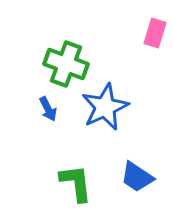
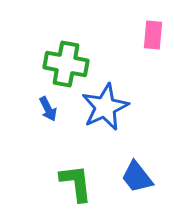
pink rectangle: moved 2 px left, 2 px down; rotated 12 degrees counterclockwise
green cross: rotated 9 degrees counterclockwise
blue trapezoid: rotated 18 degrees clockwise
